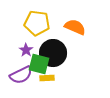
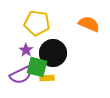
orange semicircle: moved 14 px right, 3 px up
green square: moved 2 px left, 3 px down
